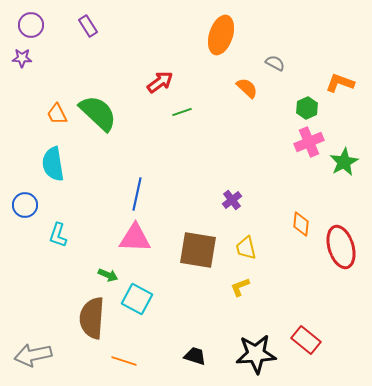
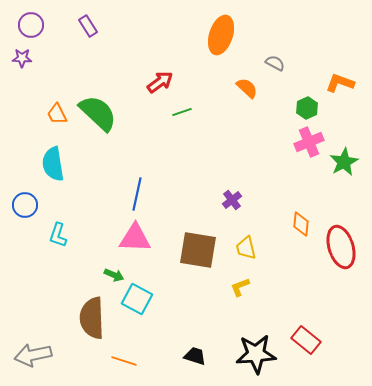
green arrow: moved 6 px right
brown semicircle: rotated 6 degrees counterclockwise
